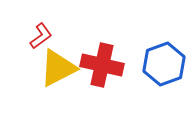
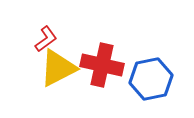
red L-shape: moved 5 px right, 3 px down
blue hexagon: moved 13 px left, 15 px down; rotated 9 degrees clockwise
